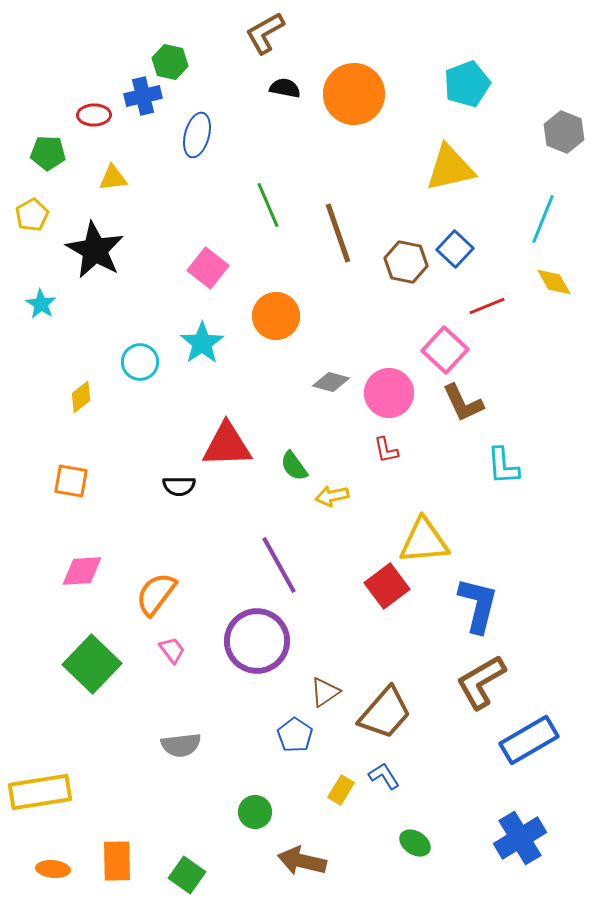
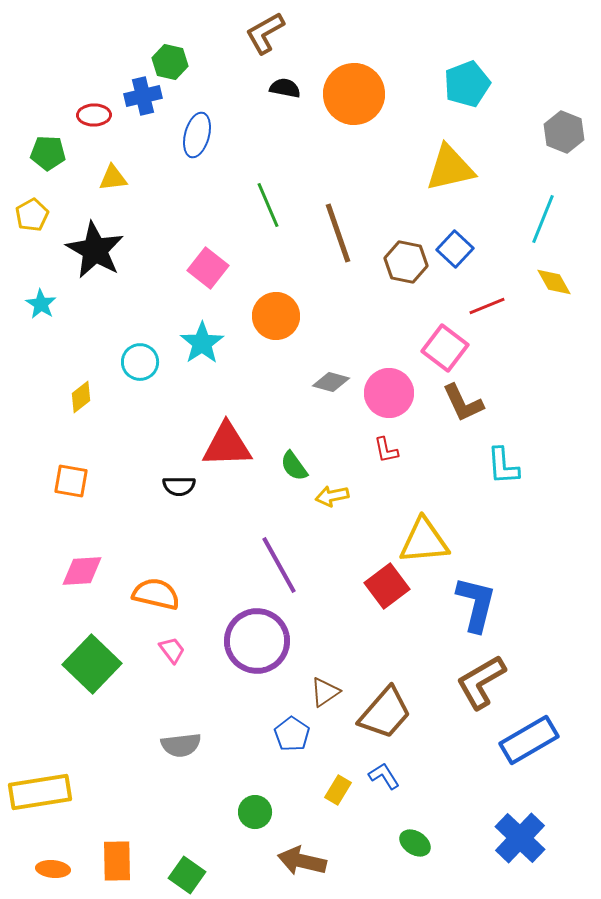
pink square at (445, 350): moved 2 px up; rotated 6 degrees counterclockwise
orange semicircle at (156, 594): rotated 66 degrees clockwise
blue L-shape at (478, 605): moved 2 px left, 1 px up
blue pentagon at (295, 735): moved 3 px left, 1 px up
yellow rectangle at (341, 790): moved 3 px left
blue cross at (520, 838): rotated 15 degrees counterclockwise
